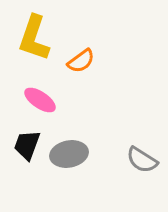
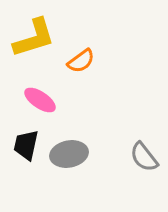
yellow L-shape: rotated 126 degrees counterclockwise
black trapezoid: moved 1 px left; rotated 8 degrees counterclockwise
gray semicircle: moved 2 px right, 3 px up; rotated 20 degrees clockwise
